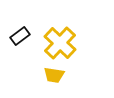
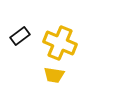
yellow cross: rotated 20 degrees counterclockwise
